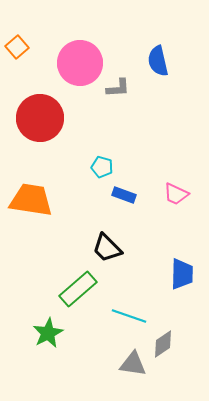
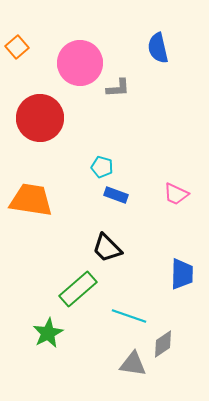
blue semicircle: moved 13 px up
blue rectangle: moved 8 px left
